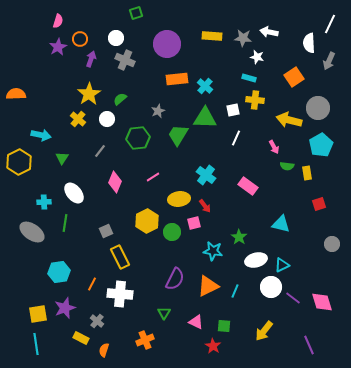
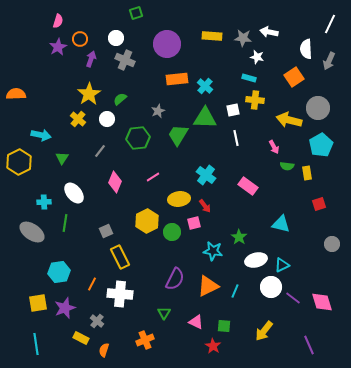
white semicircle at (309, 43): moved 3 px left, 6 px down
white line at (236, 138): rotated 35 degrees counterclockwise
yellow square at (38, 314): moved 11 px up
